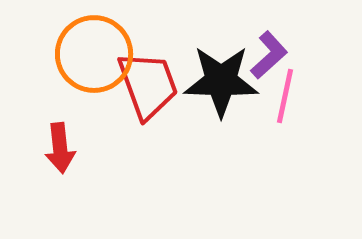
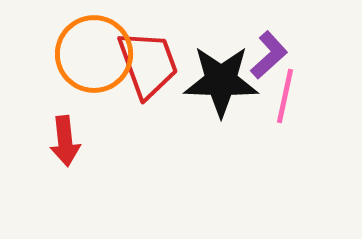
red trapezoid: moved 21 px up
red arrow: moved 5 px right, 7 px up
